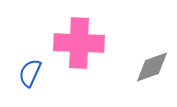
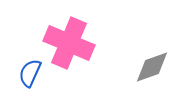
pink cross: moved 10 px left; rotated 21 degrees clockwise
